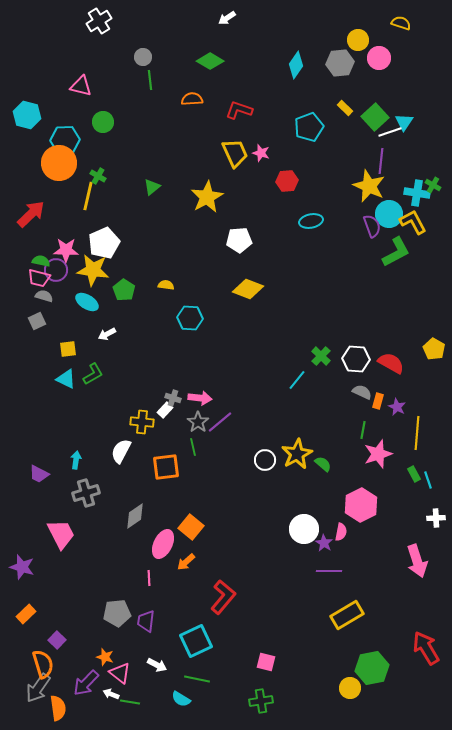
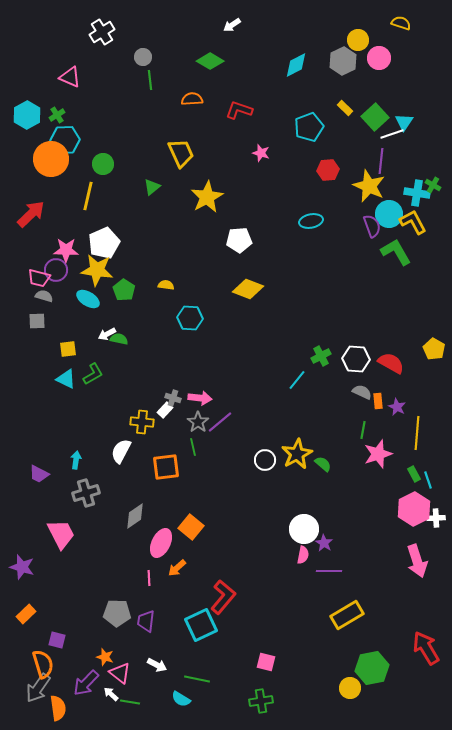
white arrow at (227, 18): moved 5 px right, 7 px down
white cross at (99, 21): moved 3 px right, 11 px down
gray hexagon at (340, 63): moved 3 px right, 2 px up; rotated 20 degrees counterclockwise
cyan diamond at (296, 65): rotated 28 degrees clockwise
pink triangle at (81, 86): moved 11 px left, 9 px up; rotated 10 degrees clockwise
cyan hexagon at (27, 115): rotated 16 degrees clockwise
green circle at (103, 122): moved 42 px down
white line at (390, 132): moved 2 px right, 2 px down
yellow trapezoid at (235, 153): moved 54 px left
orange circle at (59, 163): moved 8 px left, 4 px up
green cross at (98, 176): moved 41 px left, 61 px up; rotated 28 degrees clockwise
red hexagon at (287, 181): moved 41 px right, 11 px up
green L-shape at (396, 252): rotated 92 degrees counterclockwise
green semicircle at (41, 261): moved 78 px right, 78 px down
yellow star at (93, 270): moved 4 px right
cyan ellipse at (87, 302): moved 1 px right, 3 px up
gray square at (37, 321): rotated 24 degrees clockwise
green cross at (321, 356): rotated 18 degrees clockwise
orange rectangle at (378, 401): rotated 21 degrees counterclockwise
pink hexagon at (361, 505): moved 53 px right, 4 px down
pink semicircle at (341, 532): moved 38 px left, 23 px down
pink ellipse at (163, 544): moved 2 px left, 1 px up
orange arrow at (186, 562): moved 9 px left, 6 px down
gray pentagon at (117, 613): rotated 8 degrees clockwise
purple square at (57, 640): rotated 30 degrees counterclockwise
cyan square at (196, 641): moved 5 px right, 16 px up
white arrow at (111, 694): rotated 21 degrees clockwise
